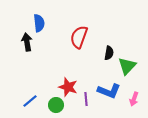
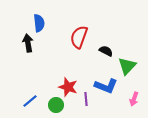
black arrow: moved 1 px right, 1 px down
black semicircle: moved 3 px left, 2 px up; rotated 72 degrees counterclockwise
blue L-shape: moved 3 px left, 5 px up
